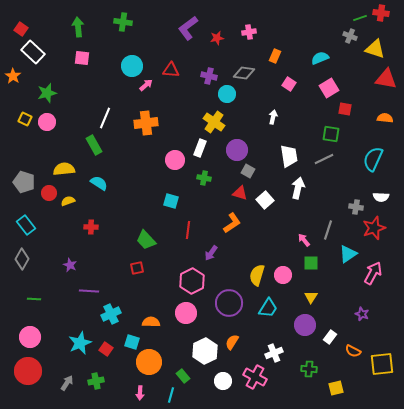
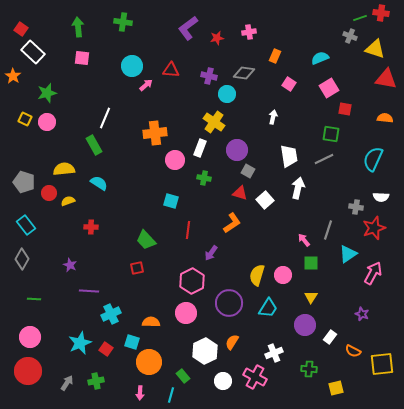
orange cross at (146, 123): moved 9 px right, 10 px down
